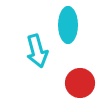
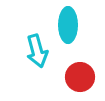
red circle: moved 6 px up
